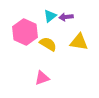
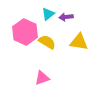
cyan triangle: moved 2 px left, 2 px up
yellow semicircle: moved 1 px left, 2 px up
